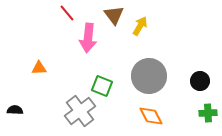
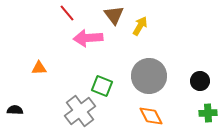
pink arrow: rotated 80 degrees clockwise
